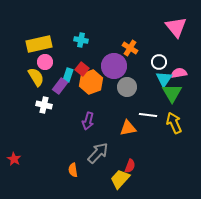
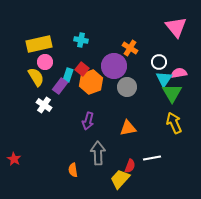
white cross: rotated 21 degrees clockwise
white line: moved 4 px right, 43 px down; rotated 18 degrees counterclockwise
gray arrow: rotated 45 degrees counterclockwise
